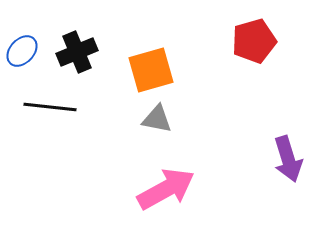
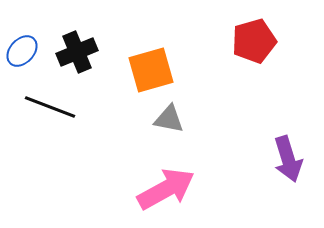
black line: rotated 15 degrees clockwise
gray triangle: moved 12 px right
